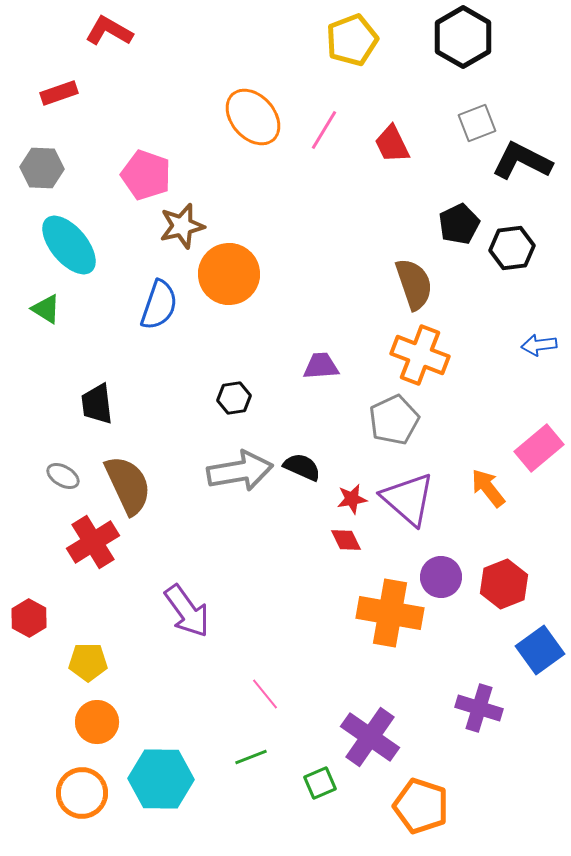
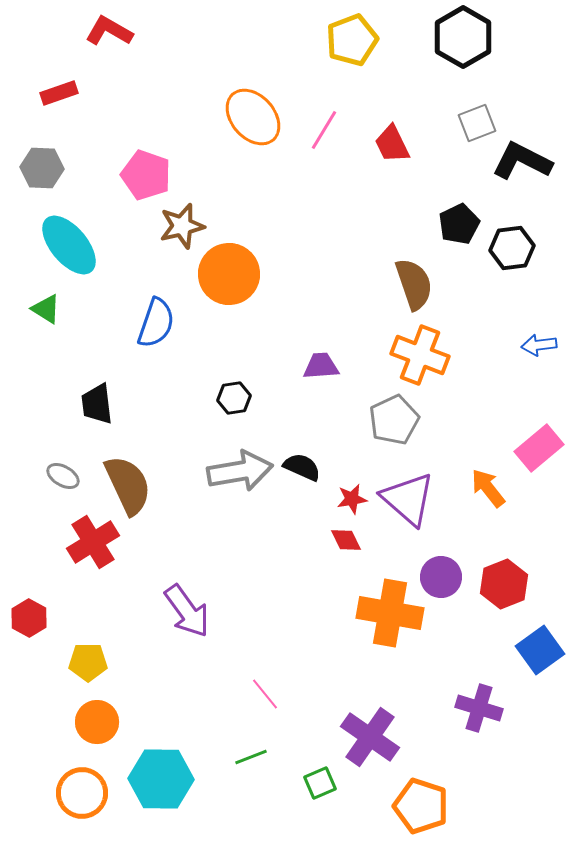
blue semicircle at (159, 305): moved 3 px left, 18 px down
